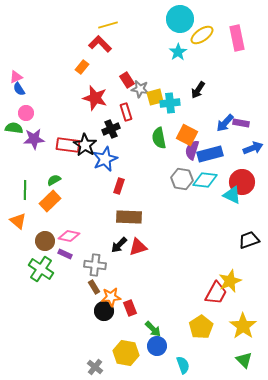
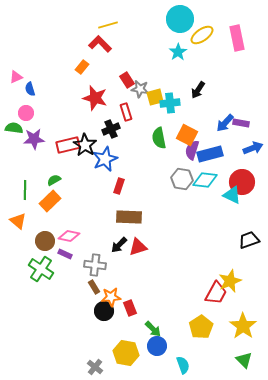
blue semicircle at (19, 89): moved 11 px right; rotated 16 degrees clockwise
red rectangle at (68, 145): rotated 20 degrees counterclockwise
